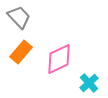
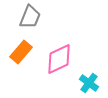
gray trapezoid: moved 11 px right; rotated 65 degrees clockwise
cyan cross: rotated 12 degrees counterclockwise
